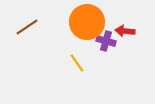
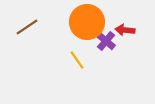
red arrow: moved 1 px up
purple cross: rotated 24 degrees clockwise
yellow line: moved 3 px up
